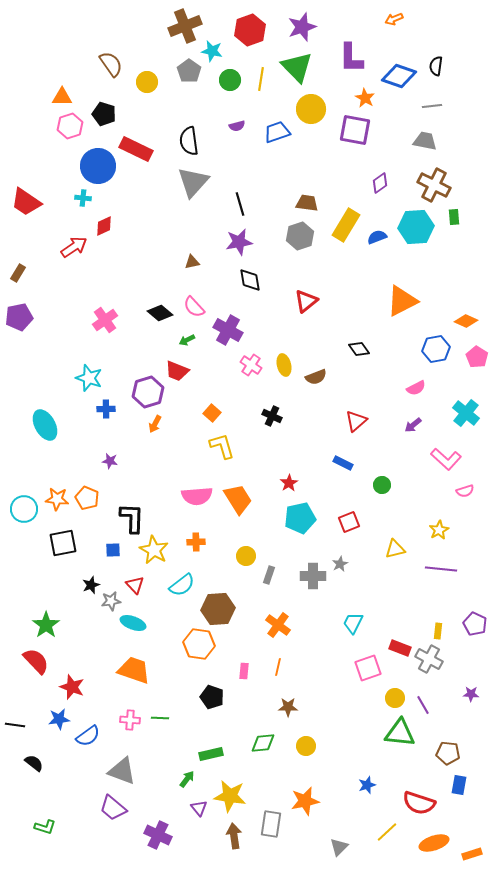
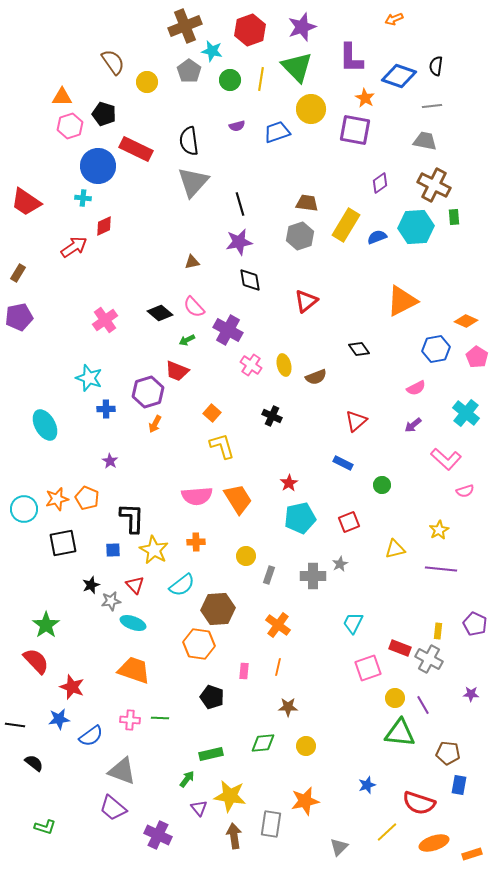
brown semicircle at (111, 64): moved 2 px right, 2 px up
purple star at (110, 461): rotated 21 degrees clockwise
orange star at (57, 499): rotated 20 degrees counterclockwise
blue semicircle at (88, 736): moved 3 px right
